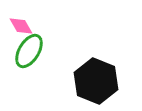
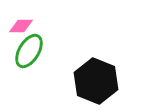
pink diamond: rotated 60 degrees counterclockwise
